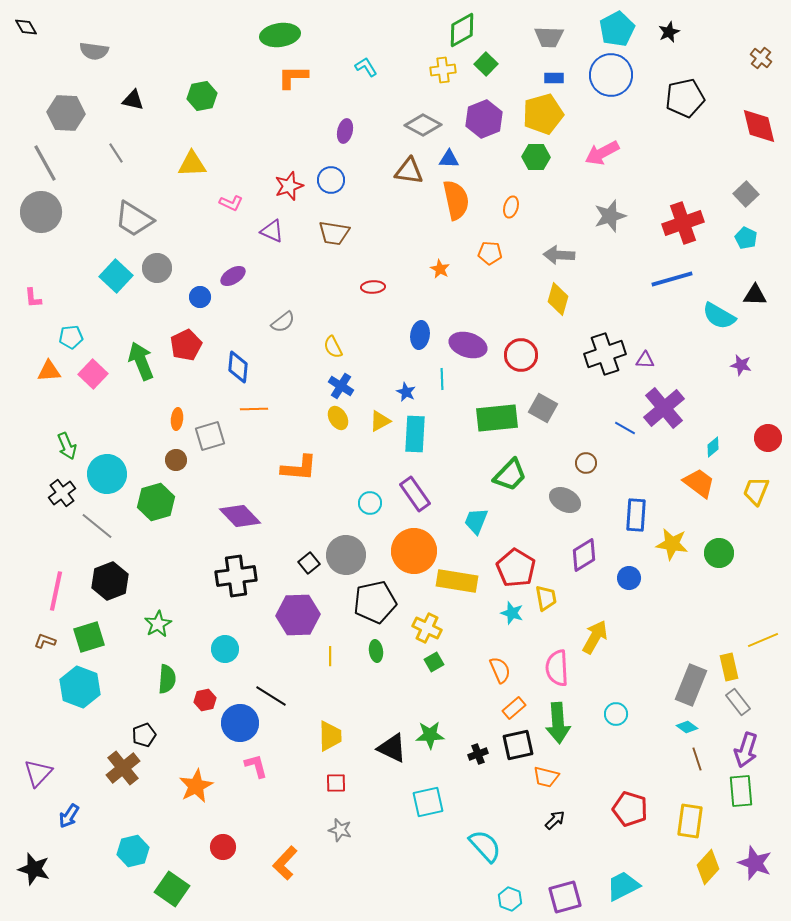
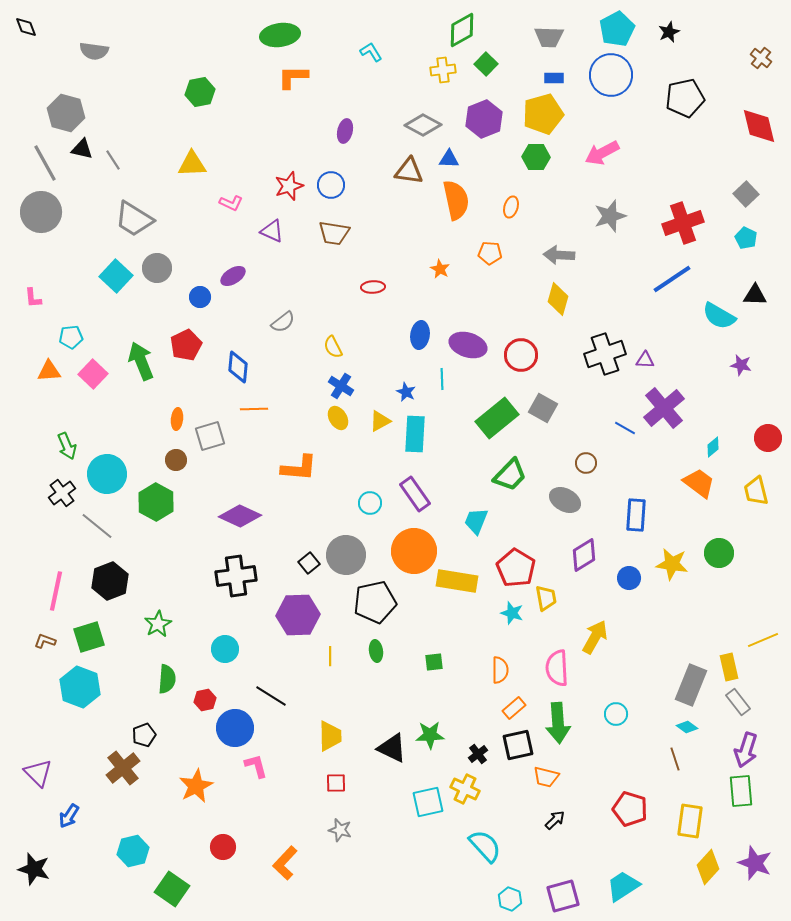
black diamond at (26, 27): rotated 10 degrees clockwise
cyan L-shape at (366, 67): moved 5 px right, 15 px up
green hexagon at (202, 96): moved 2 px left, 4 px up
black triangle at (133, 100): moved 51 px left, 49 px down
gray hexagon at (66, 113): rotated 12 degrees clockwise
gray line at (116, 153): moved 3 px left, 7 px down
blue circle at (331, 180): moved 5 px down
blue line at (672, 279): rotated 18 degrees counterclockwise
green rectangle at (497, 418): rotated 33 degrees counterclockwise
yellow trapezoid at (756, 491): rotated 36 degrees counterclockwise
green hexagon at (156, 502): rotated 15 degrees counterclockwise
purple diamond at (240, 516): rotated 21 degrees counterclockwise
yellow star at (672, 544): moved 20 px down
yellow cross at (427, 628): moved 38 px right, 161 px down
green square at (434, 662): rotated 24 degrees clockwise
orange semicircle at (500, 670): rotated 24 degrees clockwise
blue circle at (240, 723): moved 5 px left, 5 px down
black cross at (478, 754): rotated 18 degrees counterclockwise
brown line at (697, 759): moved 22 px left
purple triangle at (38, 773): rotated 28 degrees counterclockwise
cyan trapezoid at (623, 886): rotated 6 degrees counterclockwise
purple square at (565, 897): moved 2 px left, 1 px up
